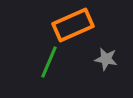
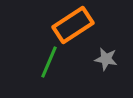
orange rectangle: rotated 9 degrees counterclockwise
